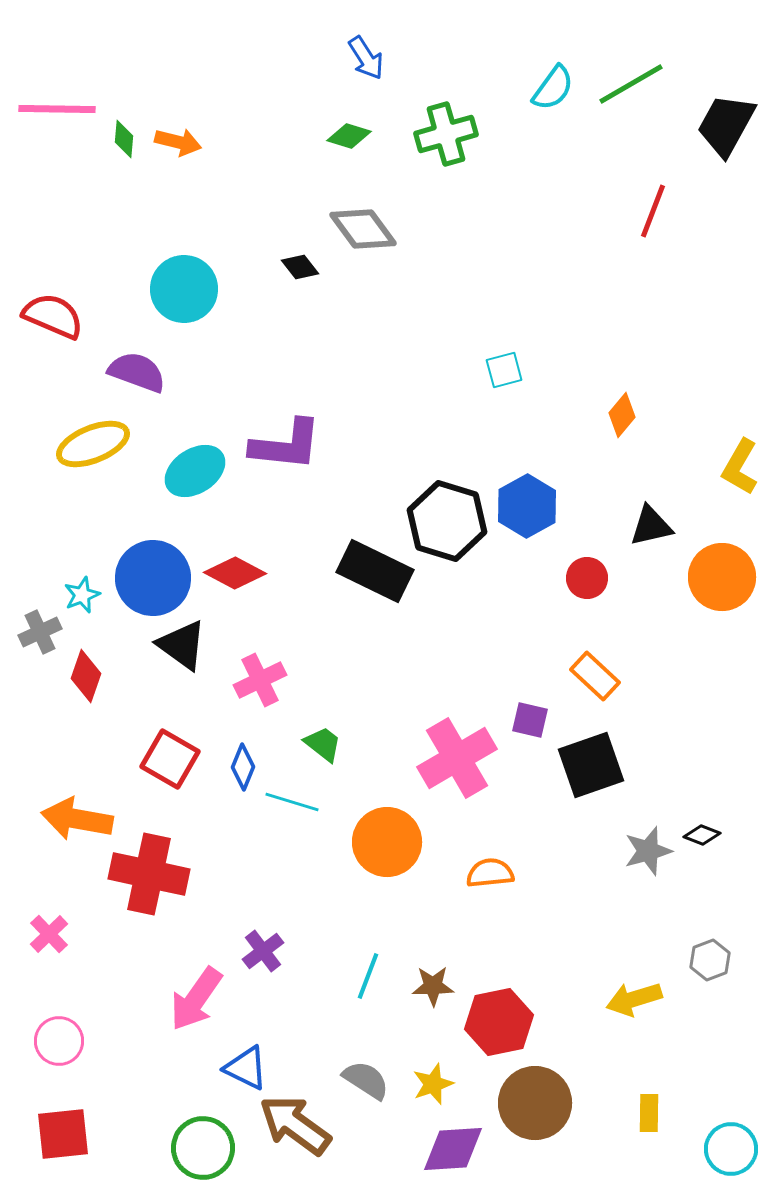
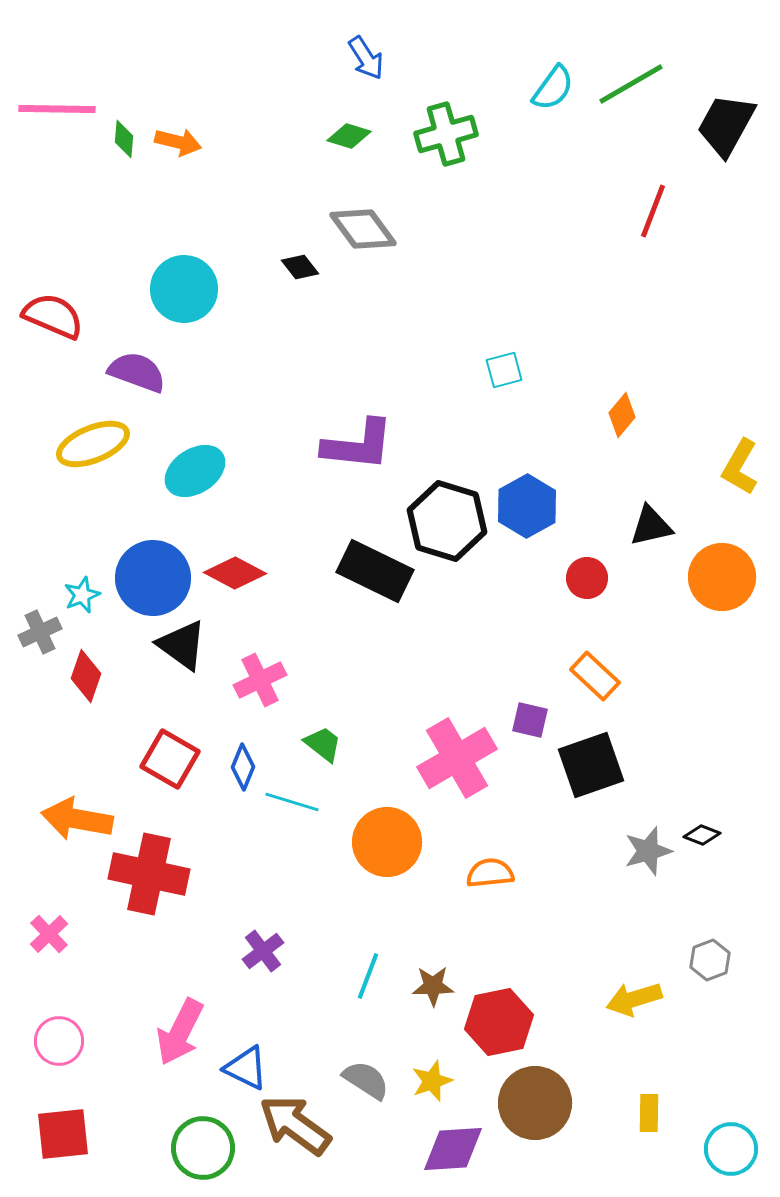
purple L-shape at (286, 445): moved 72 px right
pink arrow at (196, 999): moved 16 px left, 33 px down; rotated 8 degrees counterclockwise
yellow star at (433, 1084): moved 1 px left, 3 px up
